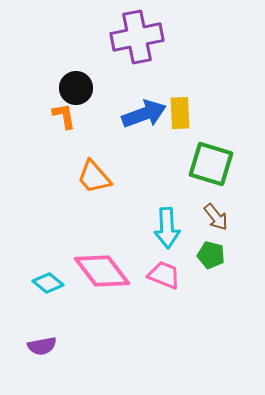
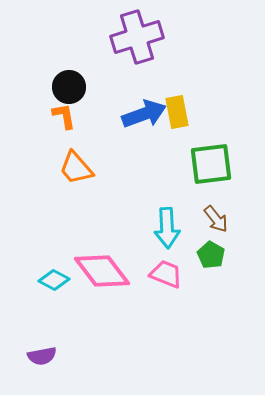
purple cross: rotated 6 degrees counterclockwise
black circle: moved 7 px left, 1 px up
yellow rectangle: moved 3 px left, 1 px up; rotated 8 degrees counterclockwise
green square: rotated 24 degrees counterclockwise
orange trapezoid: moved 18 px left, 9 px up
brown arrow: moved 2 px down
green pentagon: rotated 16 degrees clockwise
pink trapezoid: moved 2 px right, 1 px up
cyan diamond: moved 6 px right, 3 px up; rotated 12 degrees counterclockwise
purple semicircle: moved 10 px down
